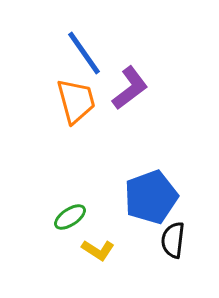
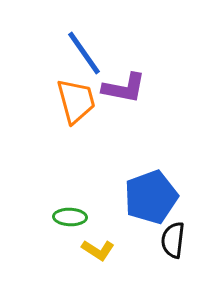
purple L-shape: moved 6 px left; rotated 48 degrees clockwise
green ellipse: rotated 36 degrees clockwise
